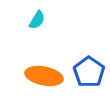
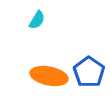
orange ellipse: moved 5 px right
